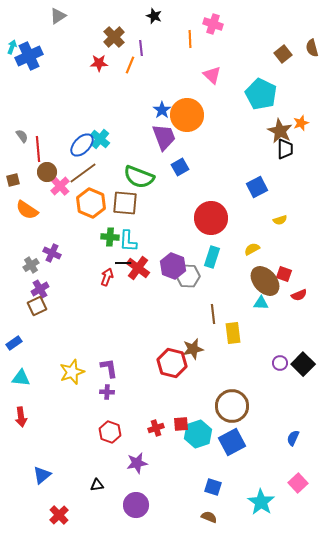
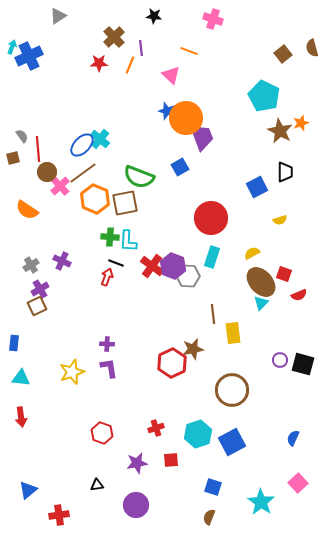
black star at (154, 16): rotated 14 degrees counterclockwise
pink cross at (213, 24): moved 5 px up
orange line at (190, 39): moved 1 px left, 12 px down; rotated 66 degrees counterclockwise
pink triangle at (212, 75): moved 41 px left
cyan pentagon at (261, 94): moved 3 px right, 2 px down
blue star at (162, 110): moved 5 px right, 1 px down; rotated 18 degrees counterclockwise
orange circle at (187, 115): moved 1 px left, 3 px down
purple trapezoid at (164, 137): moved 38 px right
black trapezoid at (285, 149): moved 23 px down
brown square at (13, 180): moved 22 px up
orange hexagon at (91, 203): moved 4 px right, 4 px up
brown square at (125, 203): rotated 16 degrees counterclockwise
yellow semicircle at (252, 249): moved 4 px down
purple cross at (52, 253): moved 10 px right, 8 px down
black line at (123, 263): moved 7 px left; rotated 21 degrees clockwise
red cross at (138, 268): moved 14 px right, 2 px up
brown ellipse at (265, 281): moved 4 px left, 1 px down
cyan triangle at (261, 303): rotated 49 degrees counterclockwise
blue rectangle at (14, 343): rotated 49 degrees counterclockwise
red hexagon at (172, 363): rotated 20 degrees clockwise
purple circle at (280, 363): moved 3 px up
black square at (303, 364): rotated 30 degrees counterclockwise
purple cross at (107, 392): moved 48 px up
brown circle at (232, 406): moved 16 px up
red square at (181, 424): moved 10 px left, 36 px down
red hexagon at (110, 432): moved 8 px left, 1 px down
blue triangle at (42, 475): moved 14 px left, 15 px down
red cross at (59, 515): rotated 36 degrees clockwise
brown semicircle at (209, 517): rotated 91 degrees counterclockwise
